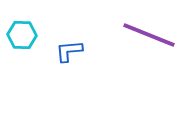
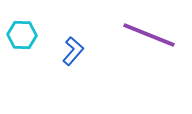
blue L-shape: moved 4 px right; rotated 136 degrees clockwise
